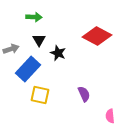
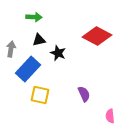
black triangle: rotated 48 degrees clockwise
gray arrow: rotated 63 degrees counterclockwise
